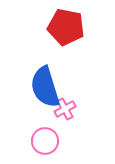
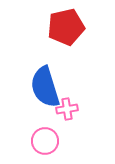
red pentagon: rotated 24 degrees counterclockwise
pink cross: moved 2 px right; rotated 20 degrees clockwise
